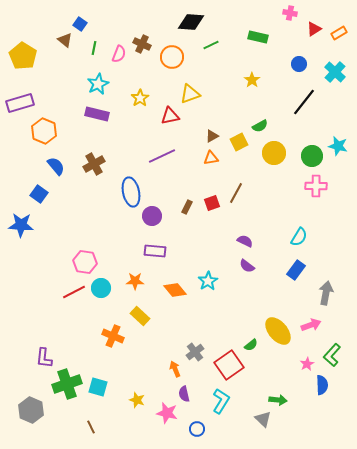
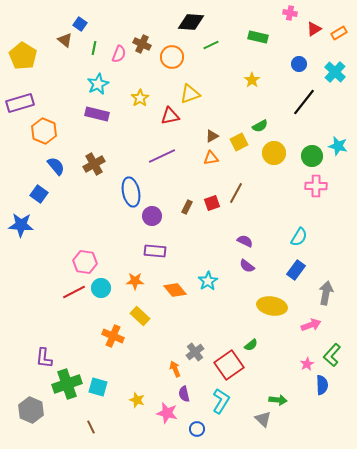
yellow ellipse at (278, 331): moved 6 px left, 25 px up; rotated 40 degrees counterclockwise
